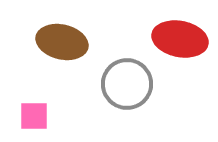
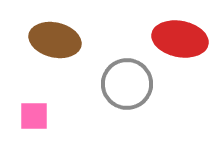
brown ellipse: moved 7 px left, 2 px up
